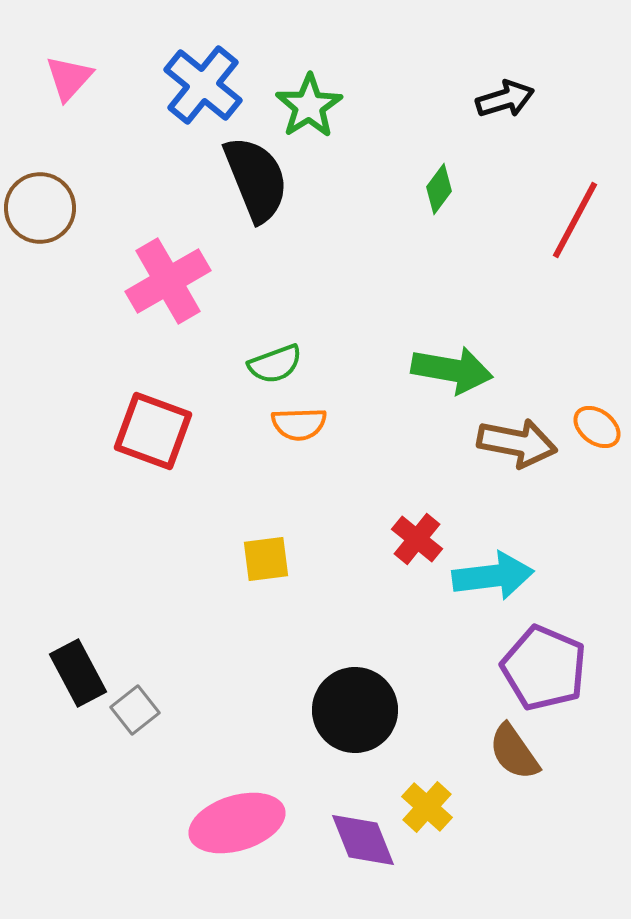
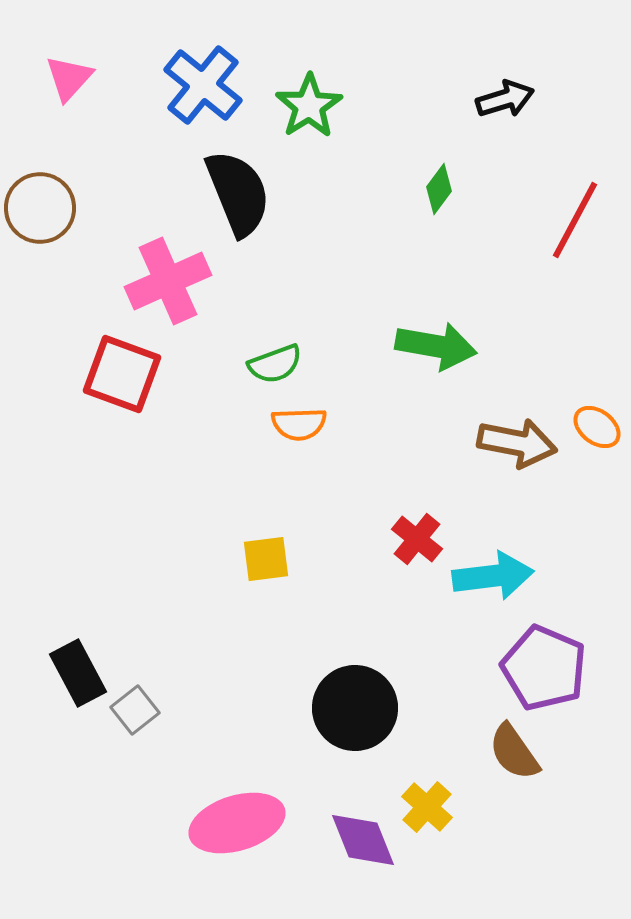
black semicircle: moved 18 px left, 14 px down
pink cross: rotated 6 degrees clockwise
green arrow: moved 16 px left, 24 px up
red square: moved 31 px left, 57 px up
black circle: moved 2 px up
